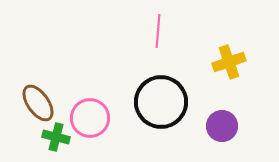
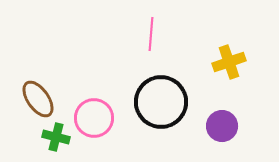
pink line: moved 7 px left, 3 px down
brown ellipse: moved 4 px up
pink circle: moved 4 px right
